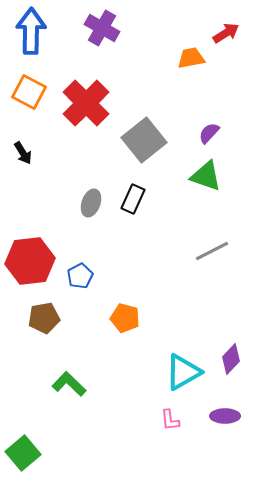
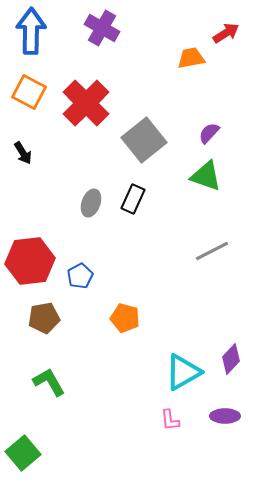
green L-shape: moved 20 px left, 2 px up; rotated 16 degrees clockwise
